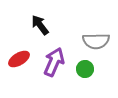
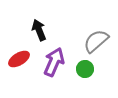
black arrow: moved 1 px left, 5 px down; rotated 15 degrees clockwise
gray semicircle: rotated 140 degrees clockwise
